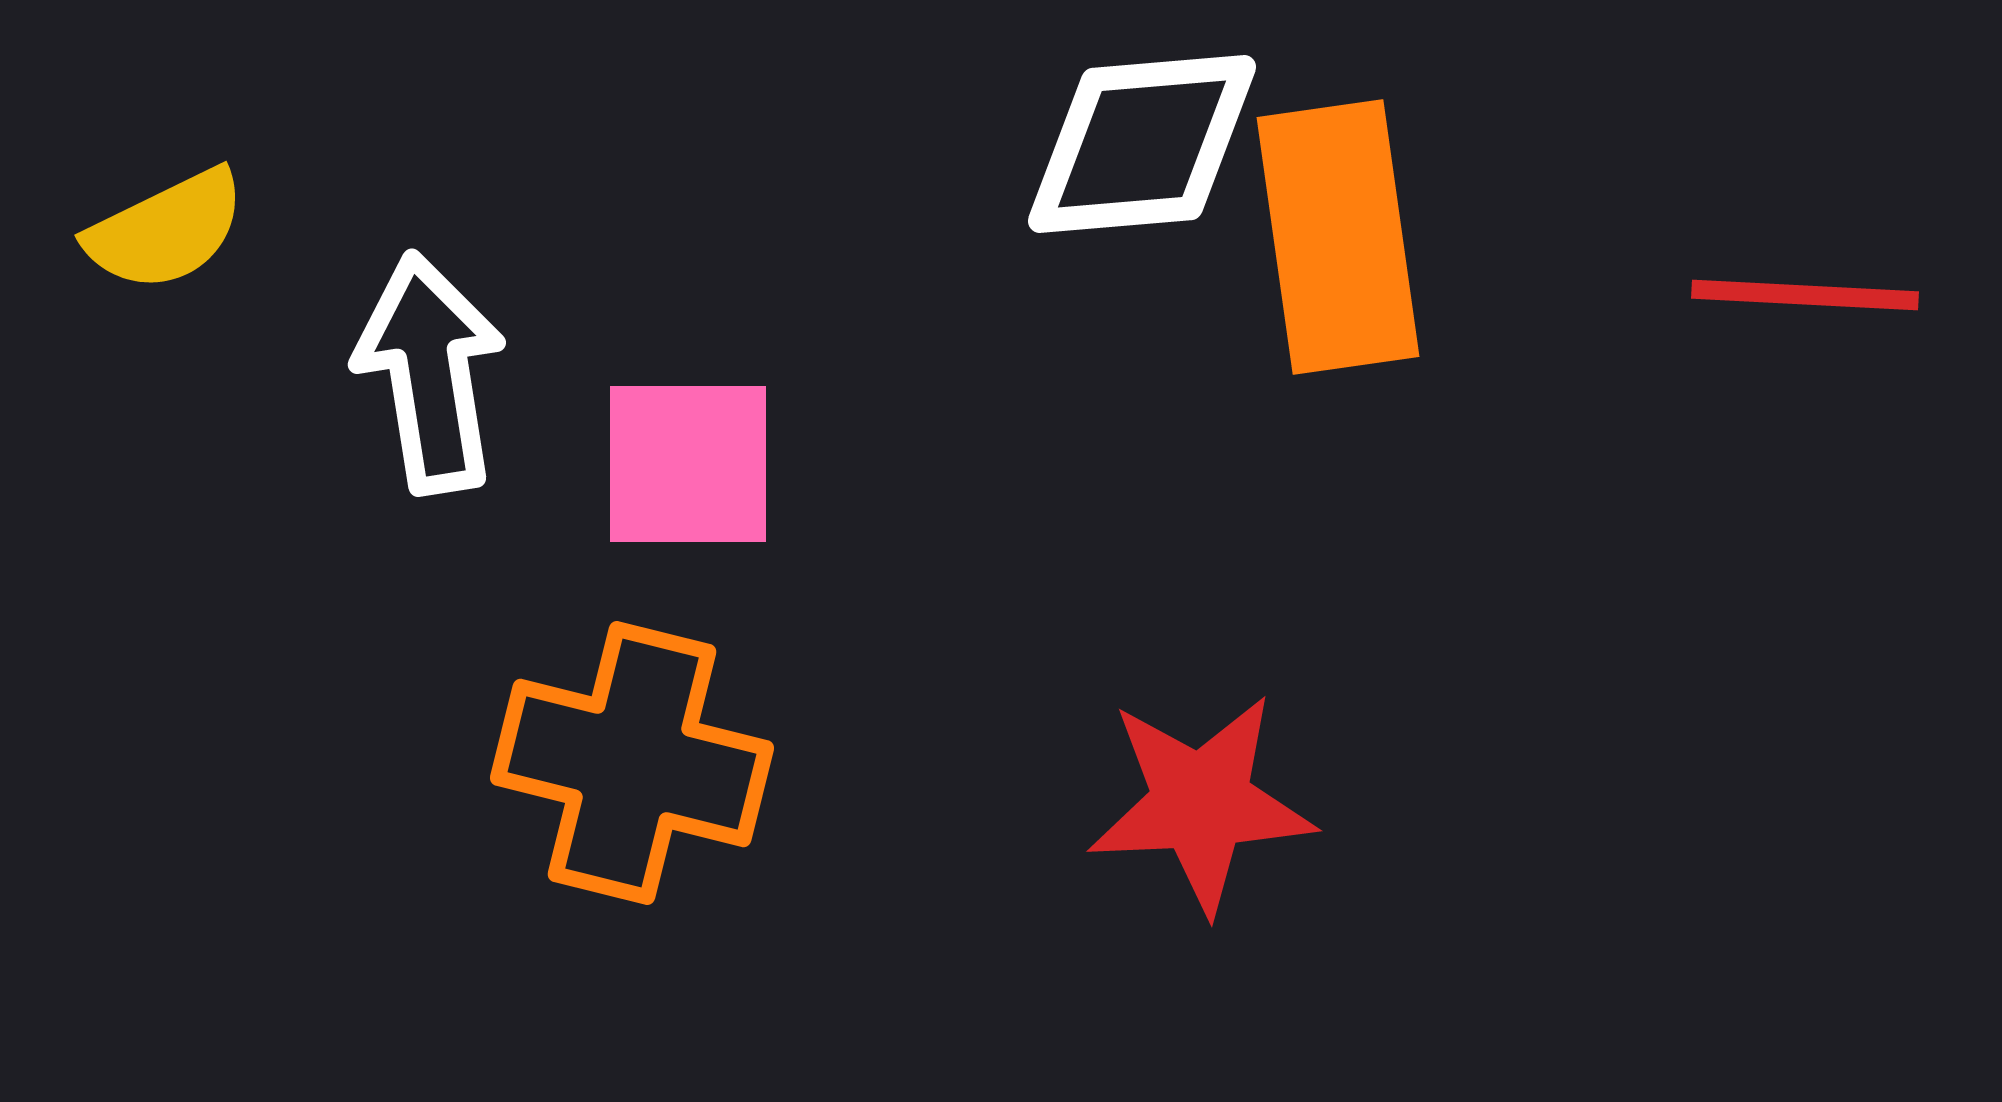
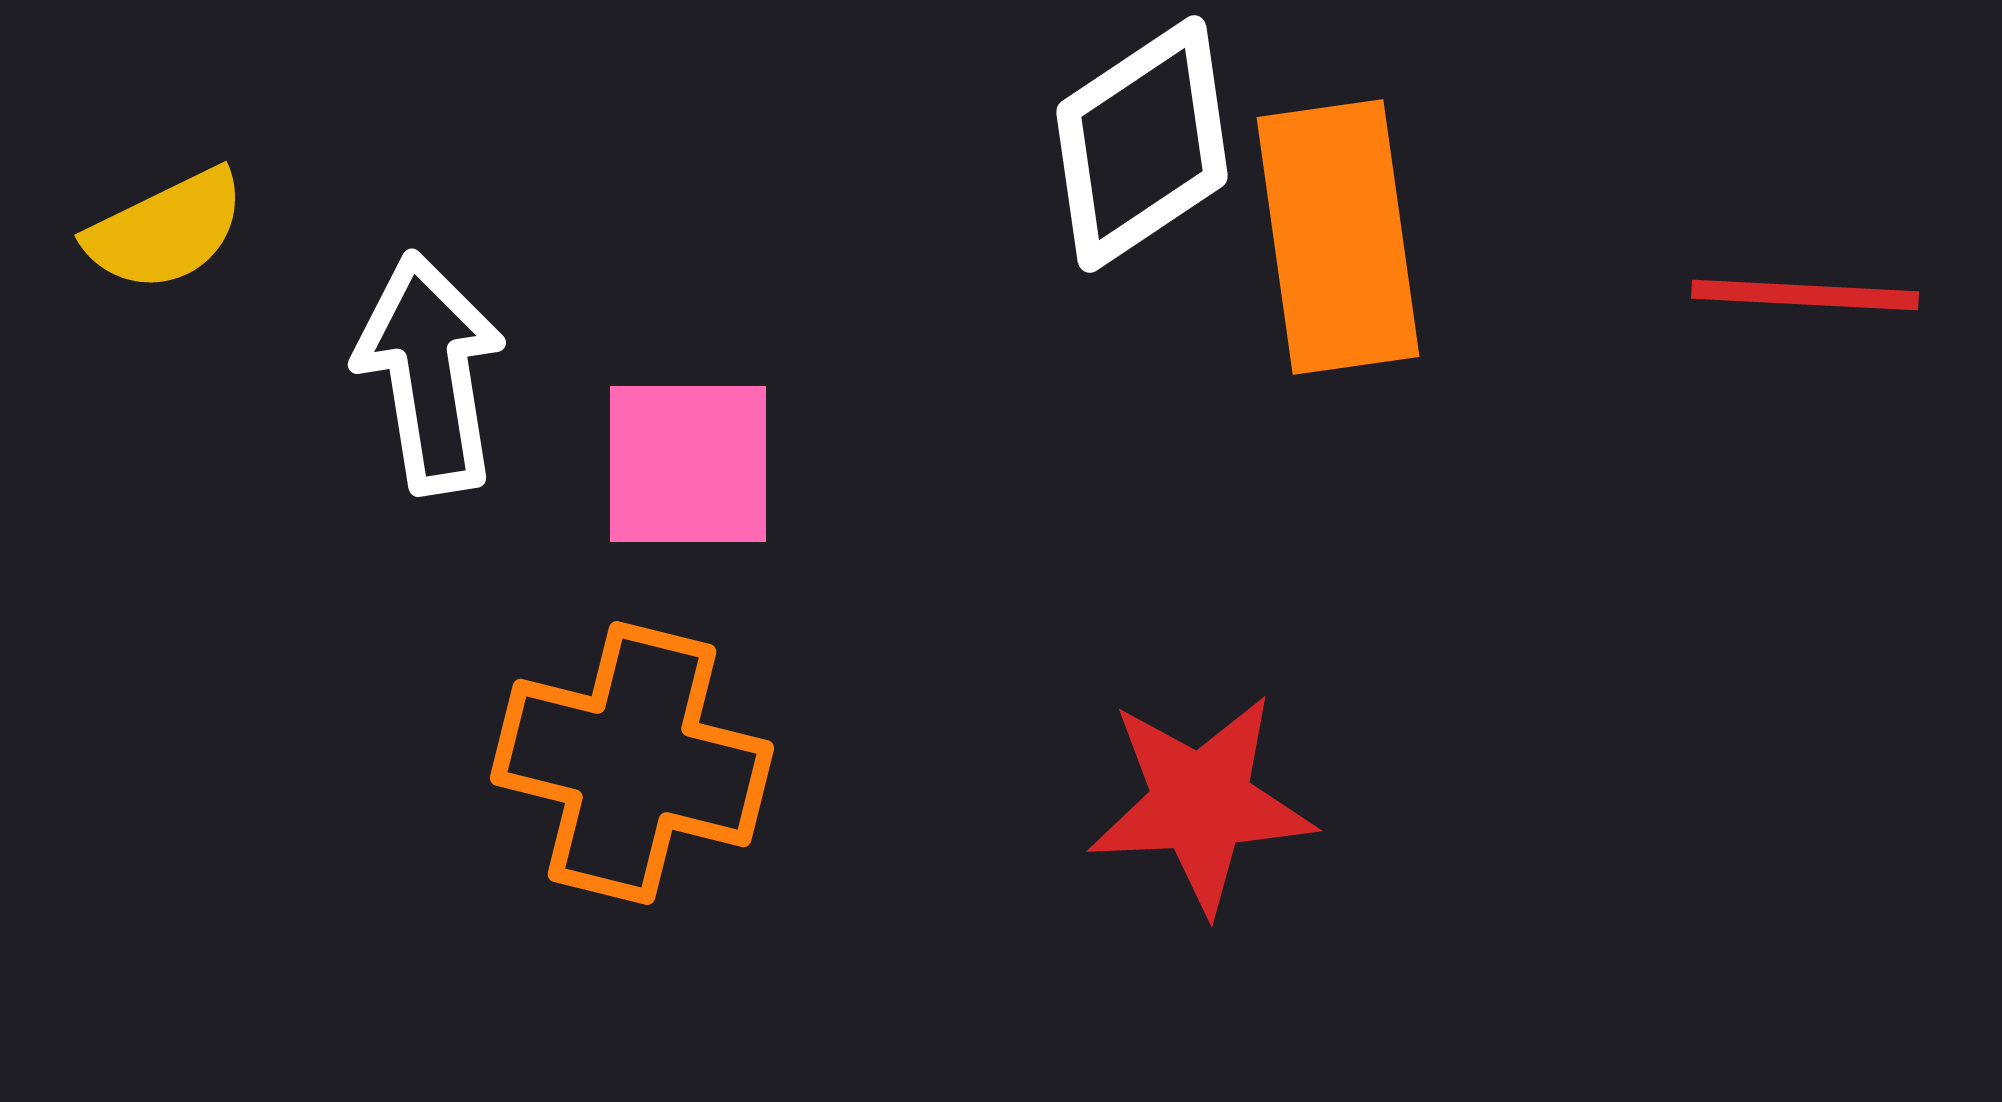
white diamond: rotated 29 degrees counterclockwise
